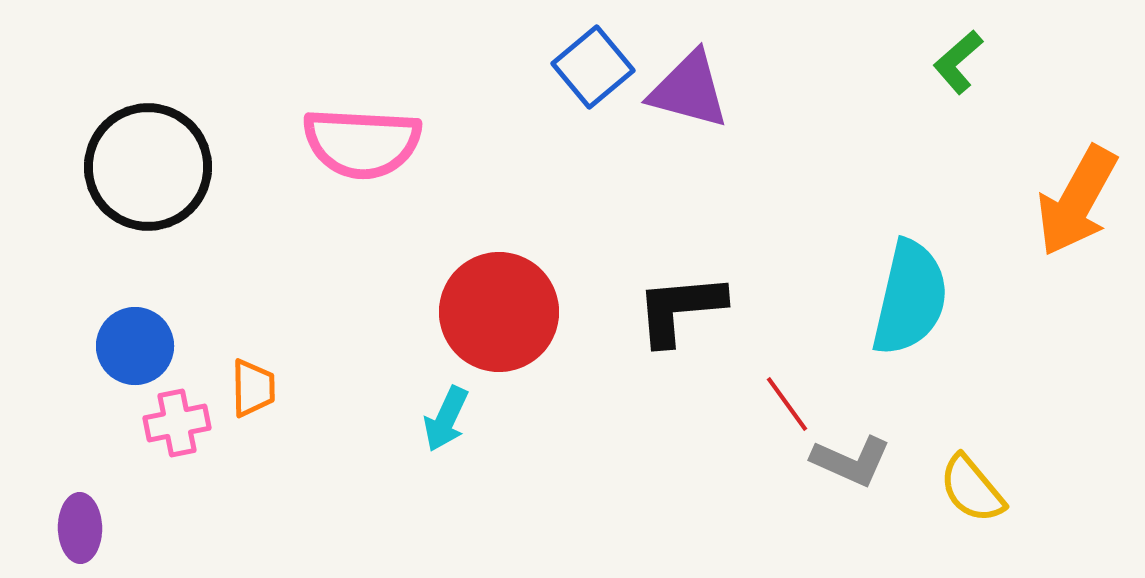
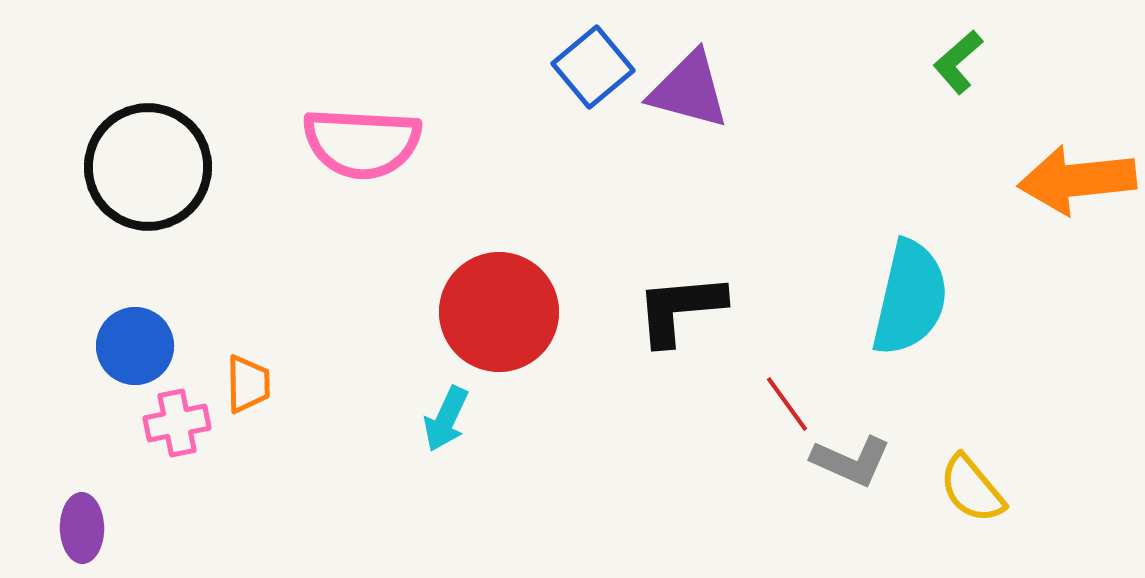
orange arrow: moved 21 px up; rotated 55 degrees clockwise
orange trapezoid: moved 5 px left, 4 px up
purple ellipse: moved 2 px right
